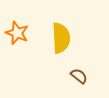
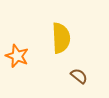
orange star: moved 23 px down
